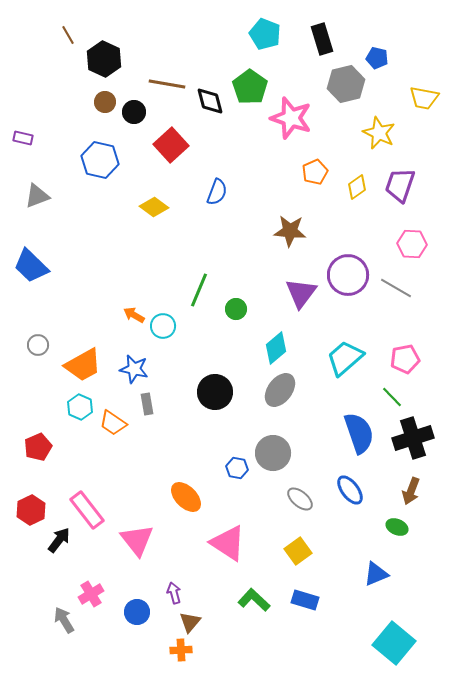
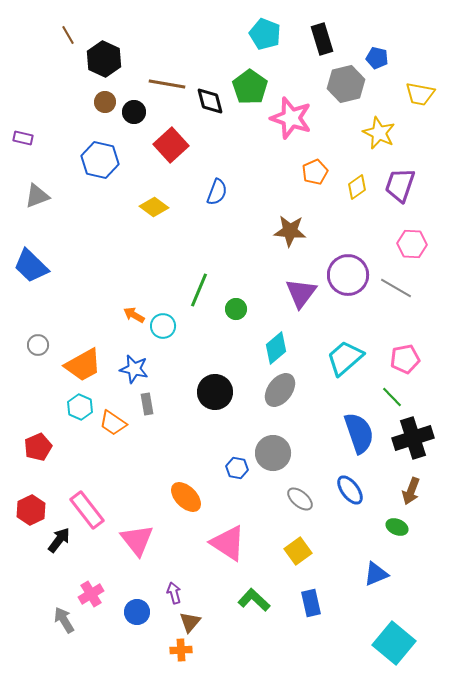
yellow trapezoid at (424, 98): moved 4 px left, 4 px up
blue rectangle at (305, 600): moved 6 px right, 3 px down; rotated 60 degrees clockwise
